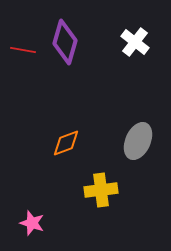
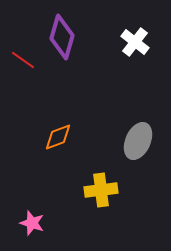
purple diamond: moved 3 px left, 5 px up
red line: moved 10 px down; rotated 25 degrees clockwise
orange diamond: moved 8 px left, 6 px up
